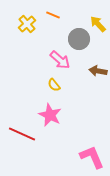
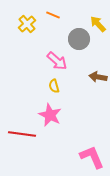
pink arrow: moved 3 px left, 1 px down
brown arrow: moved 6 px down
yellow semicircle: moved 1 px down; rotated 24 degrees clockwise
red line: rotated 16 degrees counterclockwise
